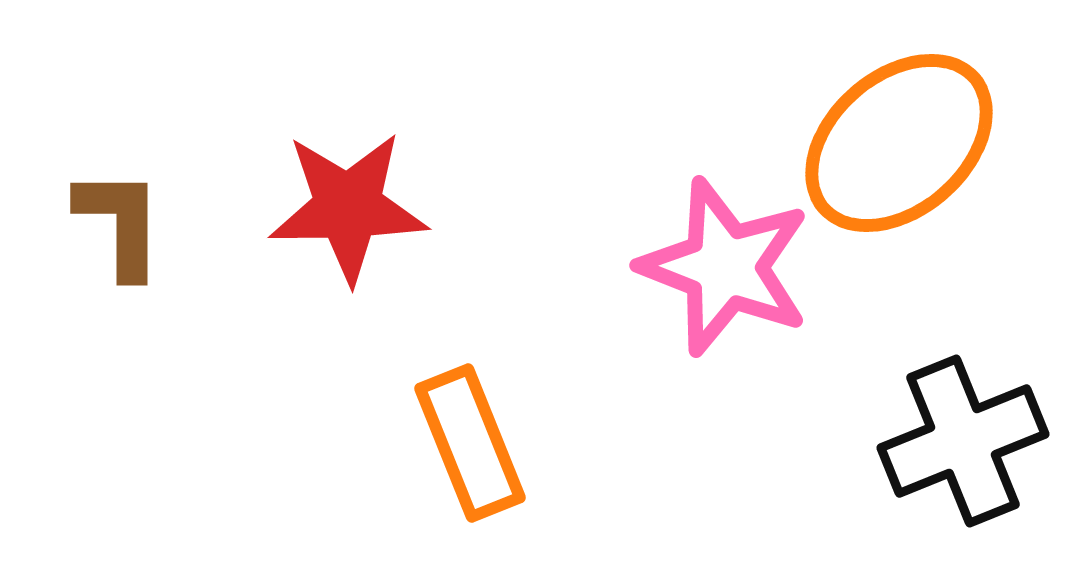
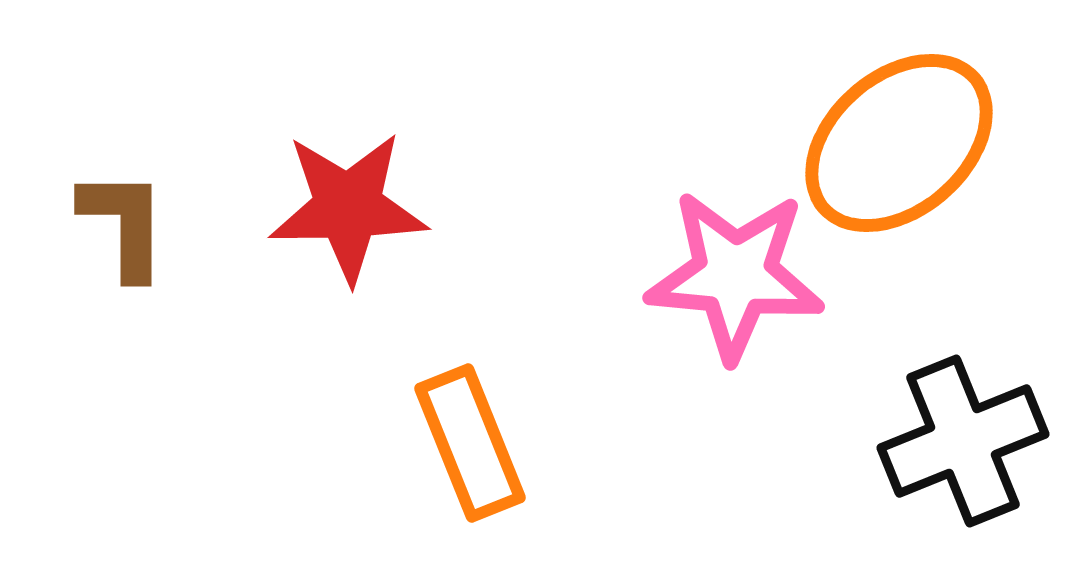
brown L-shape: moved 4 px right, 1 px down
pink star: moved 10 px right, 8 px down; rotated 16 degrees counterclockwise
